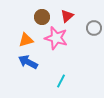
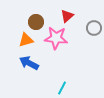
brown circle: moved 6 px left, 5 px down
pink star: rotated 10 degrees counterclockwise
blue arrow: moved 1 px right, 1 px down
cyan line: moved 1 px right, 7 px down
